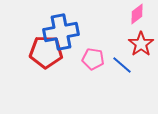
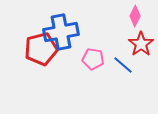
pink diamond: moved 2 px left, 2 px down; rotated 25 degrees counterclockwise
red pentagon: moved 5 px left, 3 px up; rotated 16 degrees counterclockwise
blue line: moved 1 px right
